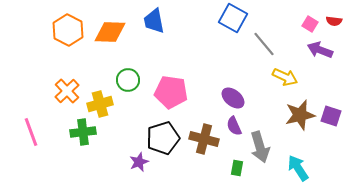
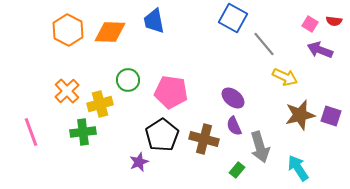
black pentagon: moved 1 px left, 3 px up; rotated 16 degrees counterclockwise
green rectangle: moved 2 px down; rotated 28 degrees clockwise
